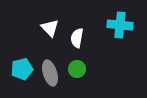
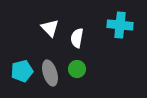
cyan pentagon: moved 2 px down
